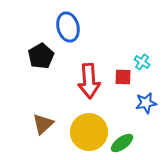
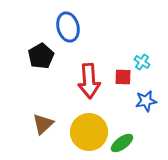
blue star: moved 2 px up
